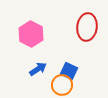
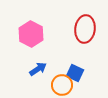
red ellipse: moved 2 px left, 2 px down
blue square: moved 6 px right, 2 px down
